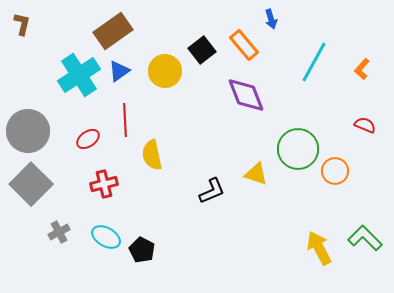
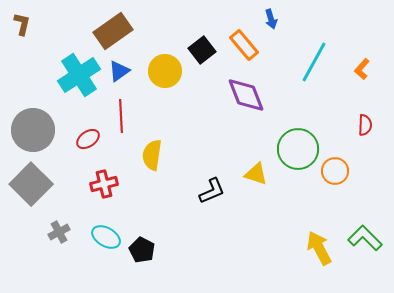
red line: moved 4 px left, 4 px up
red semicircle: rotated 70 degrees clockwise
gray circle: moved 5 px right, 1 px up
yellow semicircle: rotated 20 degrees clockwise
